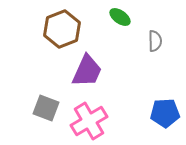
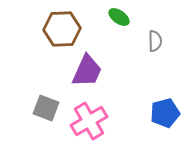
green ellipse: moved 1 px left
brown hexagon: rotated 18 degrees clockwise
blue pentagon: rotated 12 degrees counterclockwise
